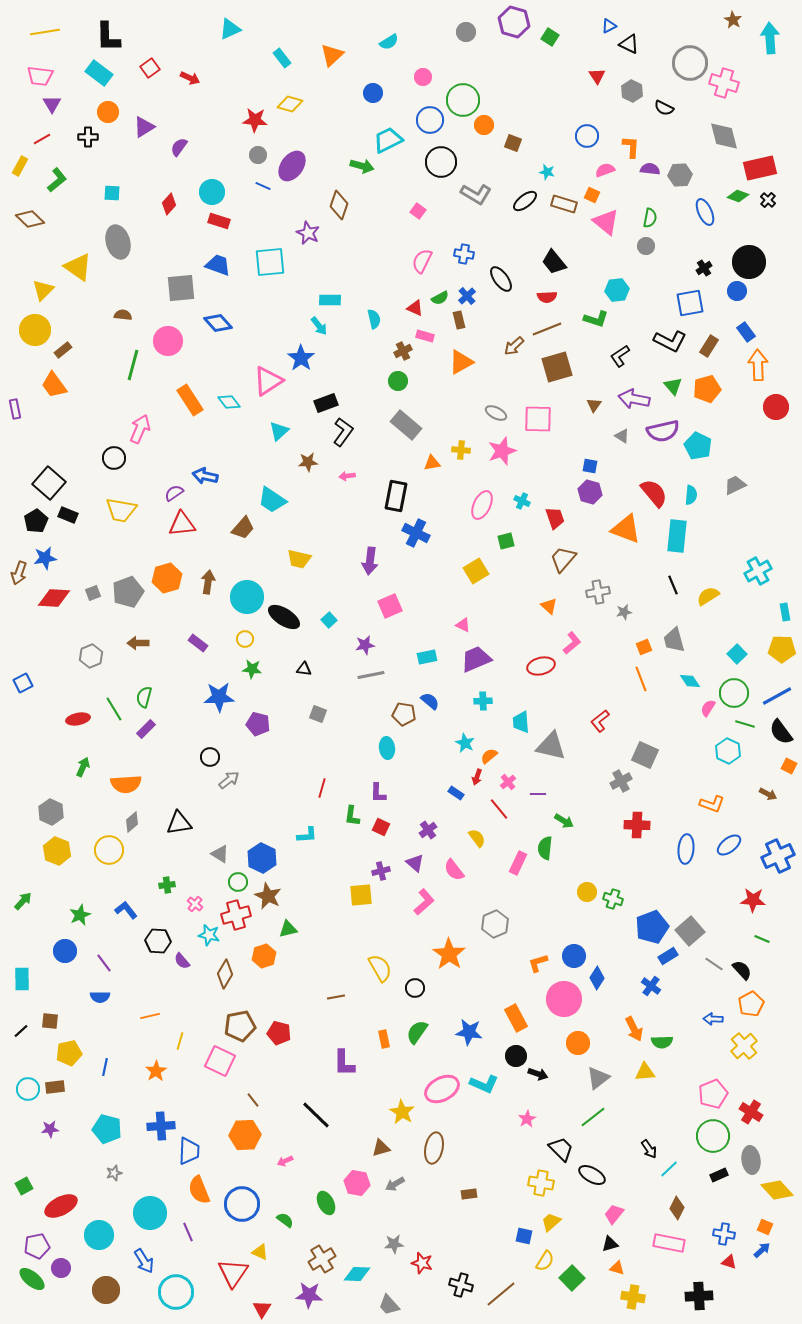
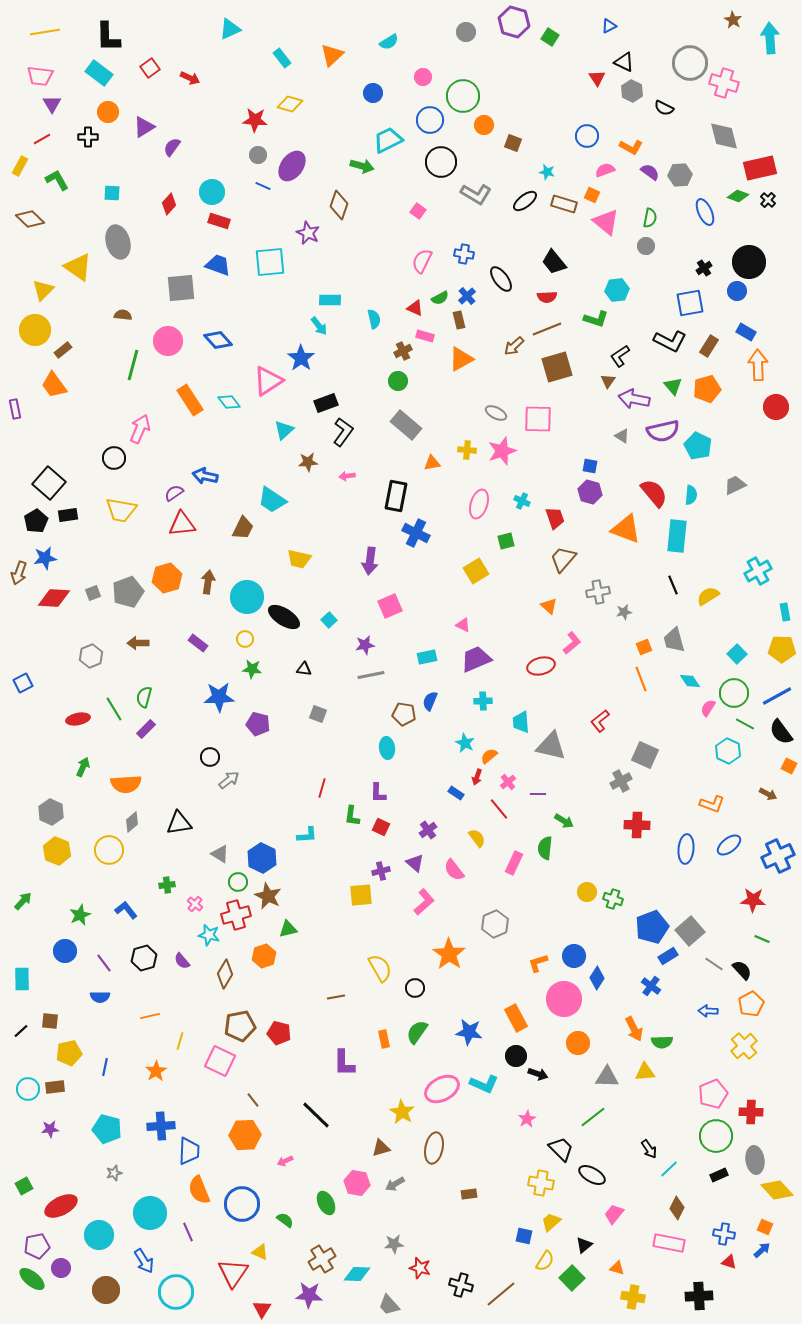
black triangle at (629, 44): moved 5 px left, 18 px down
red triangle at (597, 76): moved 2 px down
green circle at (463, 100): moved 4 px up
purple semicircle at (179, 147): moved 7 px left
orange L-shape at (631, 147): rotated 115 degrees clockwise
purple semicircle at (650, 169): moved 3 px down; rotated 30 degrees clockwise
green L-shape at (57, 180): rotated 80 degrees counterclockwise
blue diamond at (218, 323): moved 17 px down
blue rectangle at (746, 332): rotated 24 degrees counterclockwise
orange triangle at (461, 362): moved 3 px up
brown triangle at (594, 405): moved 14 px right, 24 px up
cyan triangle at (279, 431): moved 5 px right, 1 px up
yellow cross at (461, 450): moved 6 px right
pink ellipse at (482, 505): moved 3 px left, 1 px up; rotated 8 degrees counterclockwise
black rectangle at (68, 515): rotated 30 degrees counterclockwise
brown trapezoid at (243, 528): rotated 15 degrees counterclockwise
blue semicircle at (430, 701): rotated 108 degrees counterclockwise
green line at (745, 724): rotated 12 degrees clockwise
pink rectangle at (518, 863): moved 4 px left
black hexagon at (158, 941): moved 14 px left, 17 px down; rotated 20 degrees counterclockwise
blue arrow at (713, 1019): moved 5 px left, 8 px up
gray triangle at (598, 1078): moved 9 px right, 1 px up; rotated 40 degrees clockwise
red cross at (751, 1112): rotated 30 degrees counterclockwise
green circle at (713, 1136): moved 3 px right
gray ellipse at (751, 1160): moved 4 px right
black triangle at (610, 1244): moved 26 px left, 1 px down; rotated 24 degrees counterclockwise
red star at (422, 1263): moved 2 px left, 5 px down
